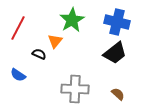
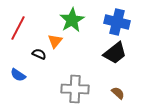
brown semicircle: moved 1 px up
